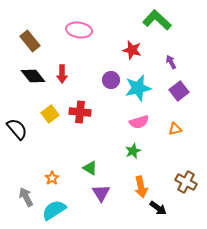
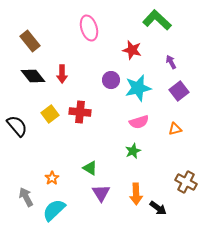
pink ellipse: moved 10 px right, 2 px up; rotated 65 degrees clockwise
black semicircle: moved 3 px up
orange arrow: moved 5 px left, 7 px down; rotated 10 degrees clockwise
cyan semicircle: rotated 10 degrees counterclockwise
